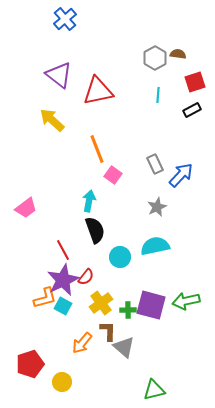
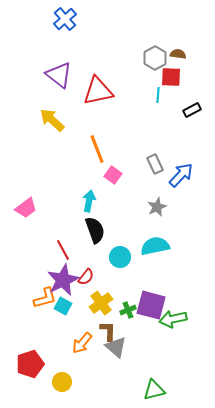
red square: moved 24 px left, 5 px up; rotated 20 degrees clockwise
green arrow: moved 13 px left, 18 px down
green cross: rotated 21 degrees counterclockwise
gray triangle: moved 8 px left
